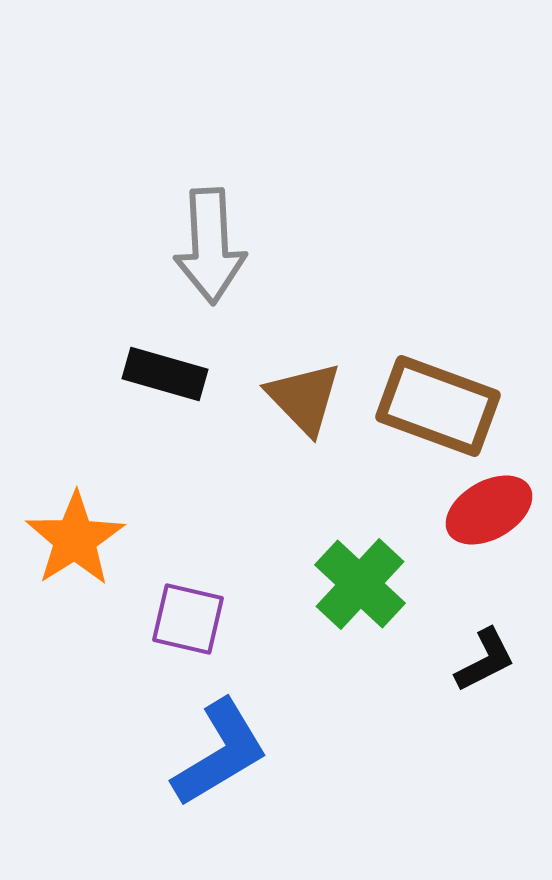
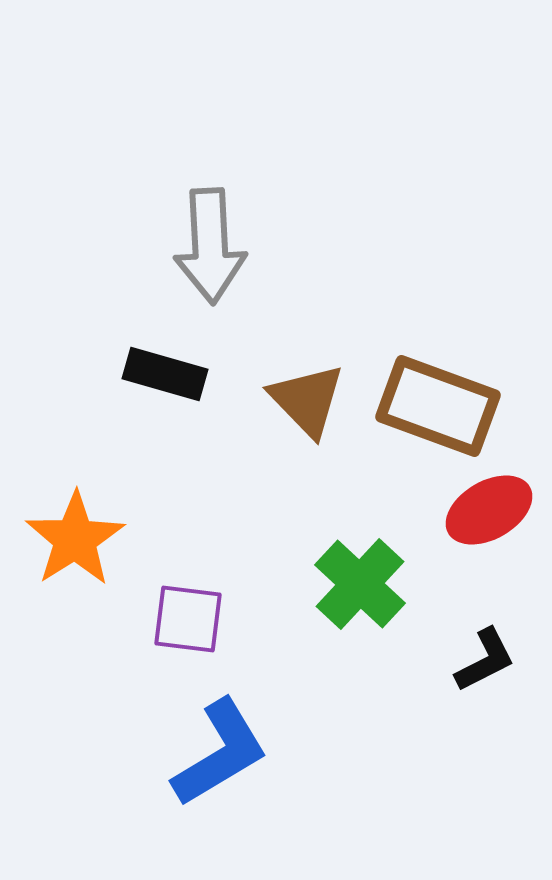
brown triangle: moved 3 px right, 2 px down
purple square: rotated 6 degrees counterclockwise
